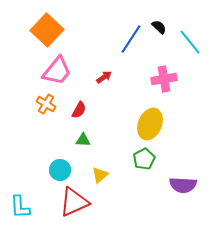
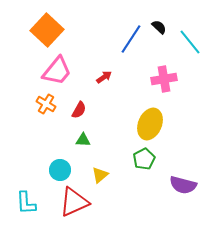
purple semicircle: rotated 12 degrees clockwise
cyan L-shape: moved 6 px right, 4 px up
